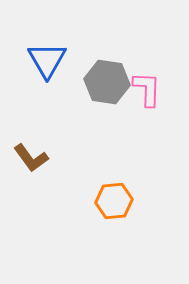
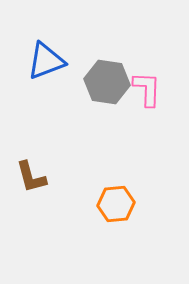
blue triangle: moved 1 px left, 1 px down; rotated 39 degrees clockwise
brown L-shape: moved 19 px down; rotated 21 degrees clockwise
orange hexagon: moved 2 px right, 3 px down
